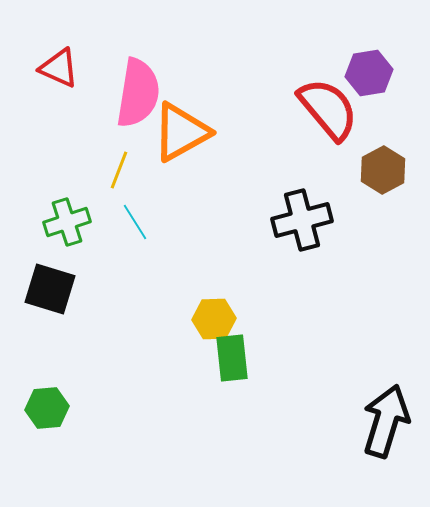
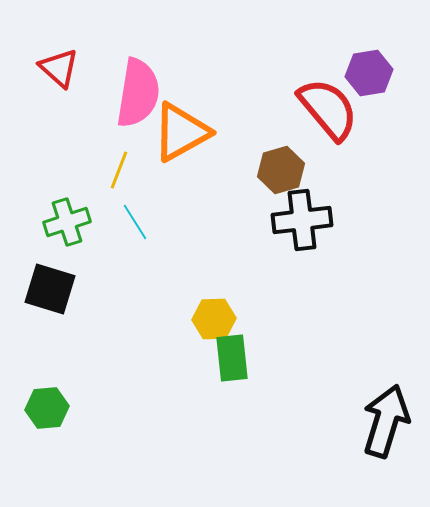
red triangle: rotated 18 degrees clockwise
brown hexagon: moved 102 px left; rotated 12 degrees clockwise
black cross: rotated 8 degrees clockwise
